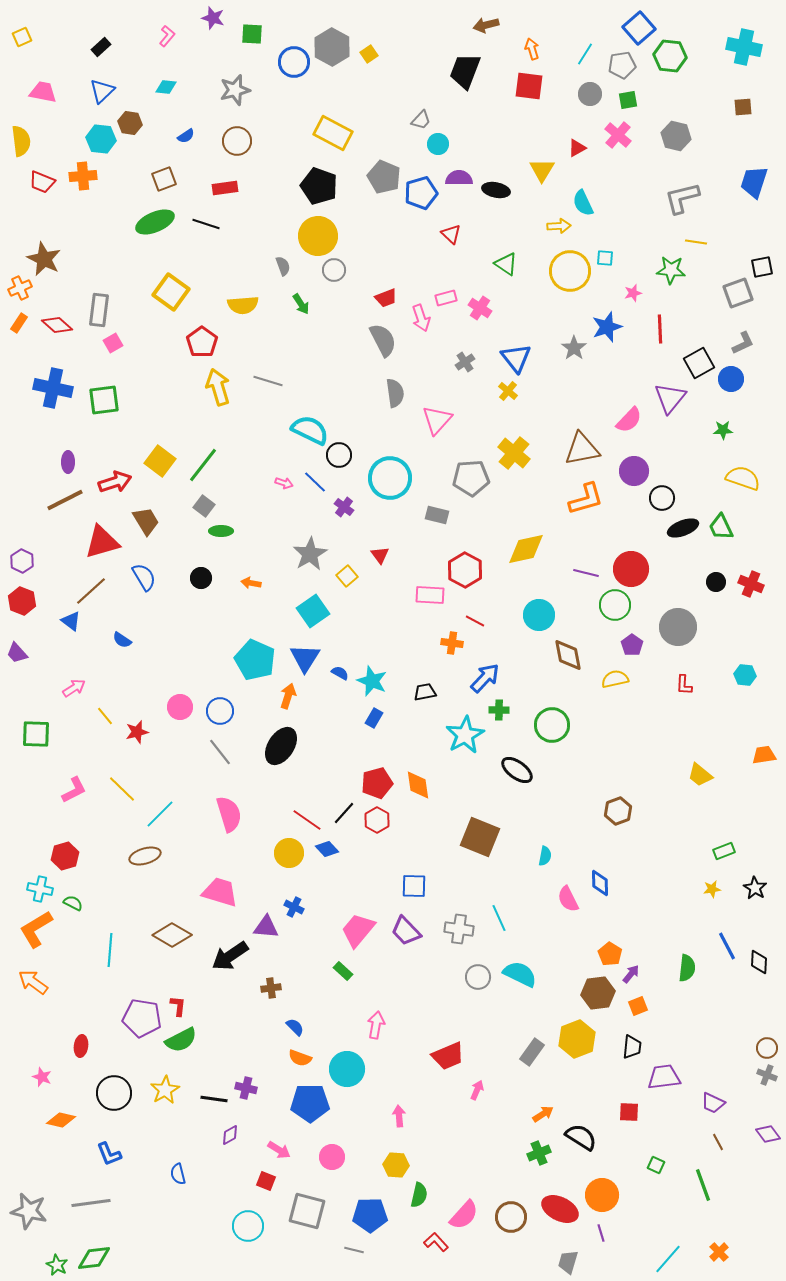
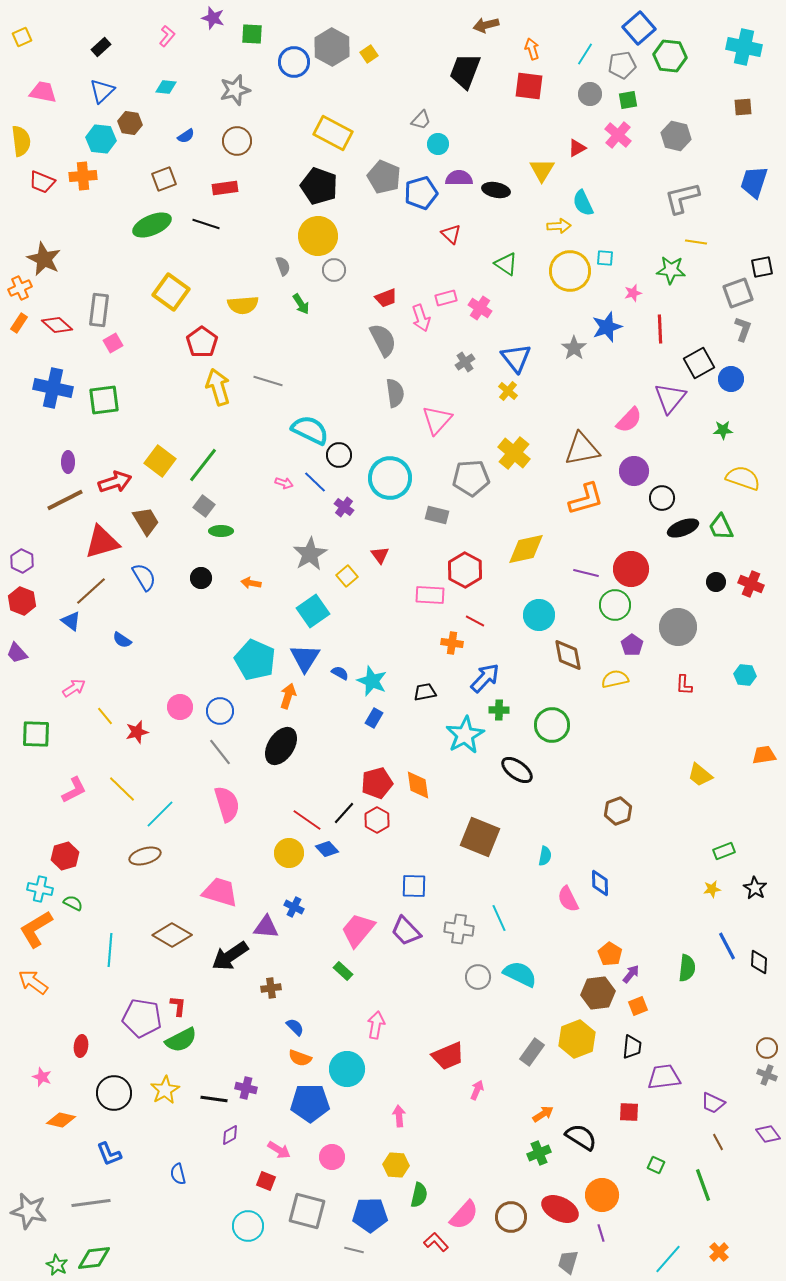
green ellipse at (155, 222): moved 3 px left, 3 px down
gray L-shape at (743, 343): moved 14 px up; rotated 45 degrees counterclockwise
pink semicircle at (229, 814): moved 2 px left, 10 px up
